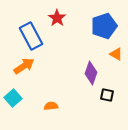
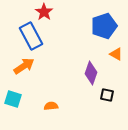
red star: moved 13 px left, 6 px up
cyan square: moved 1 px down; rotated 30 degrees counterclockwise
